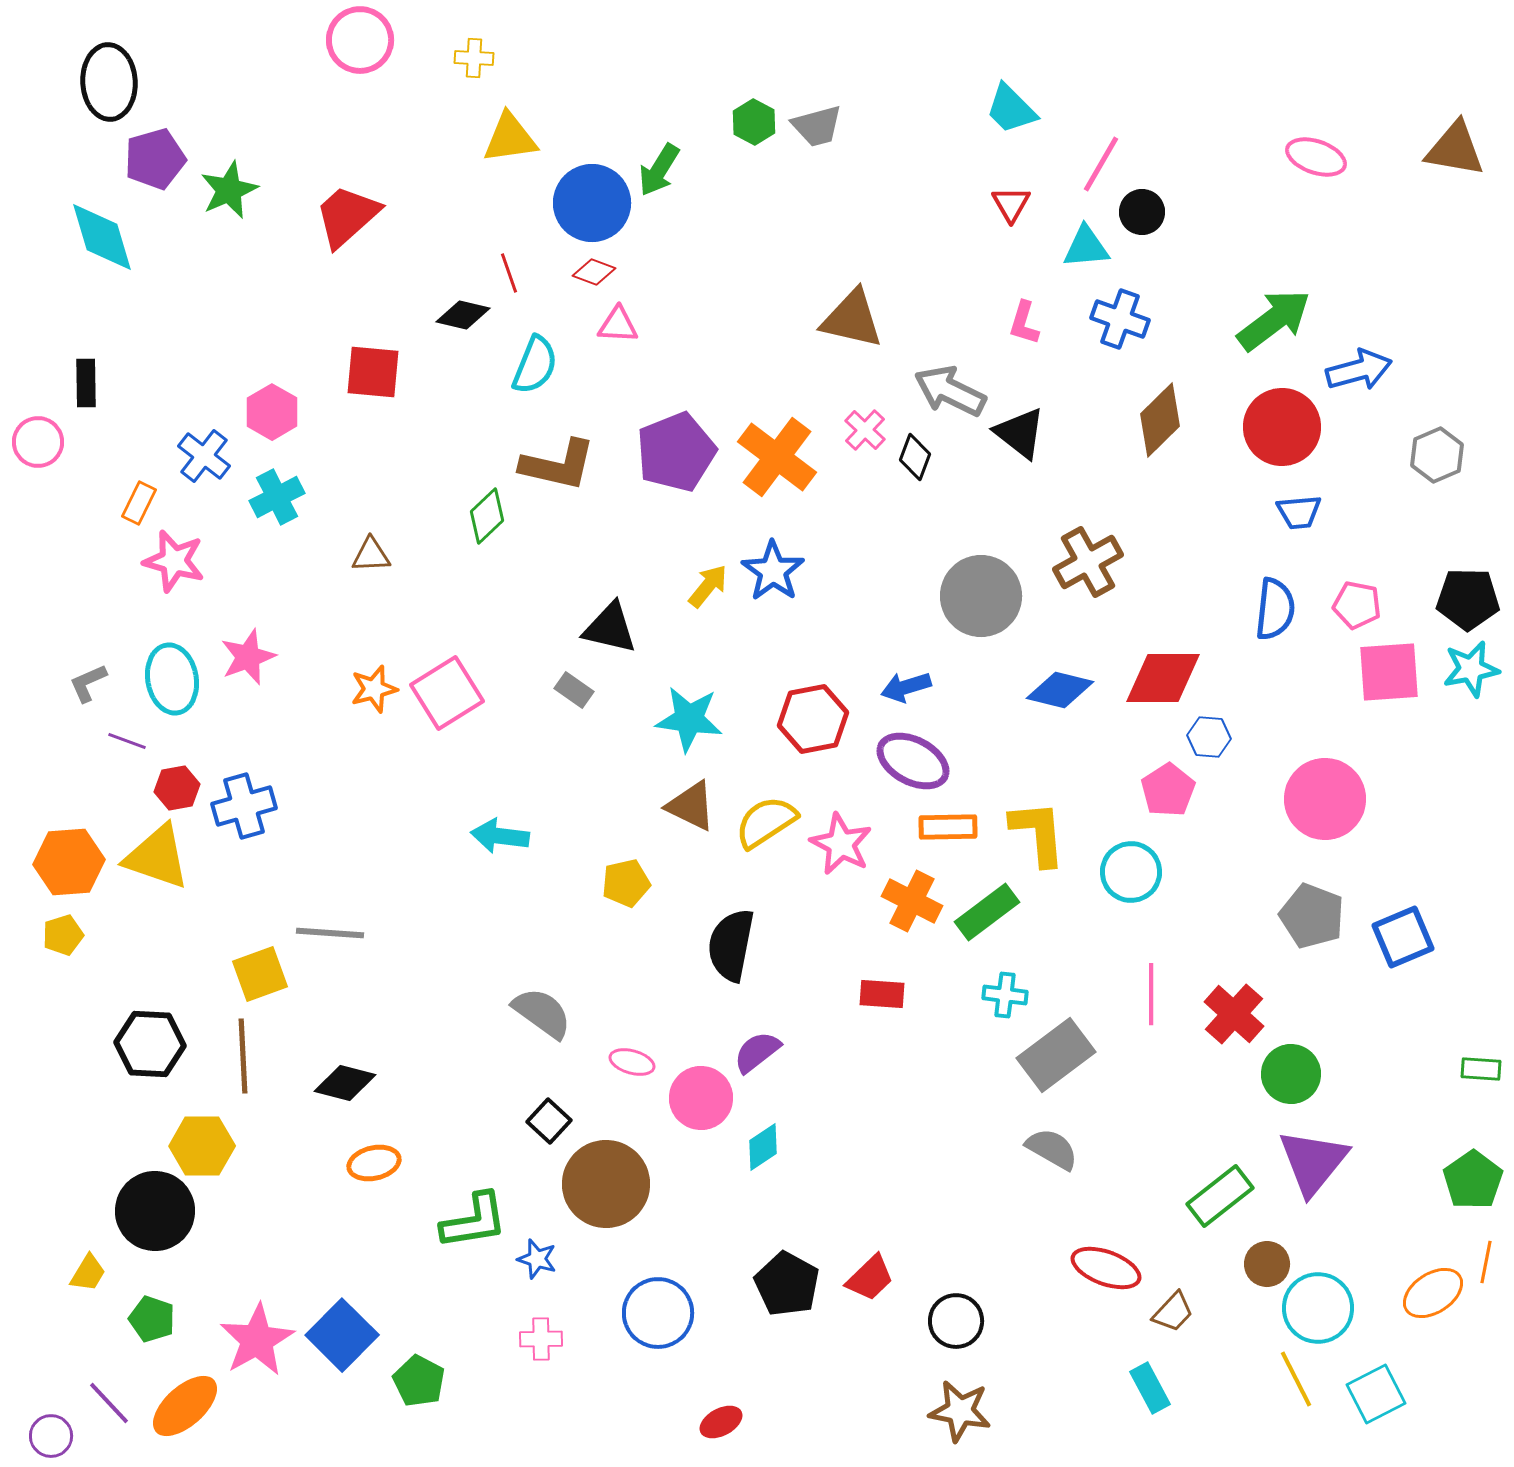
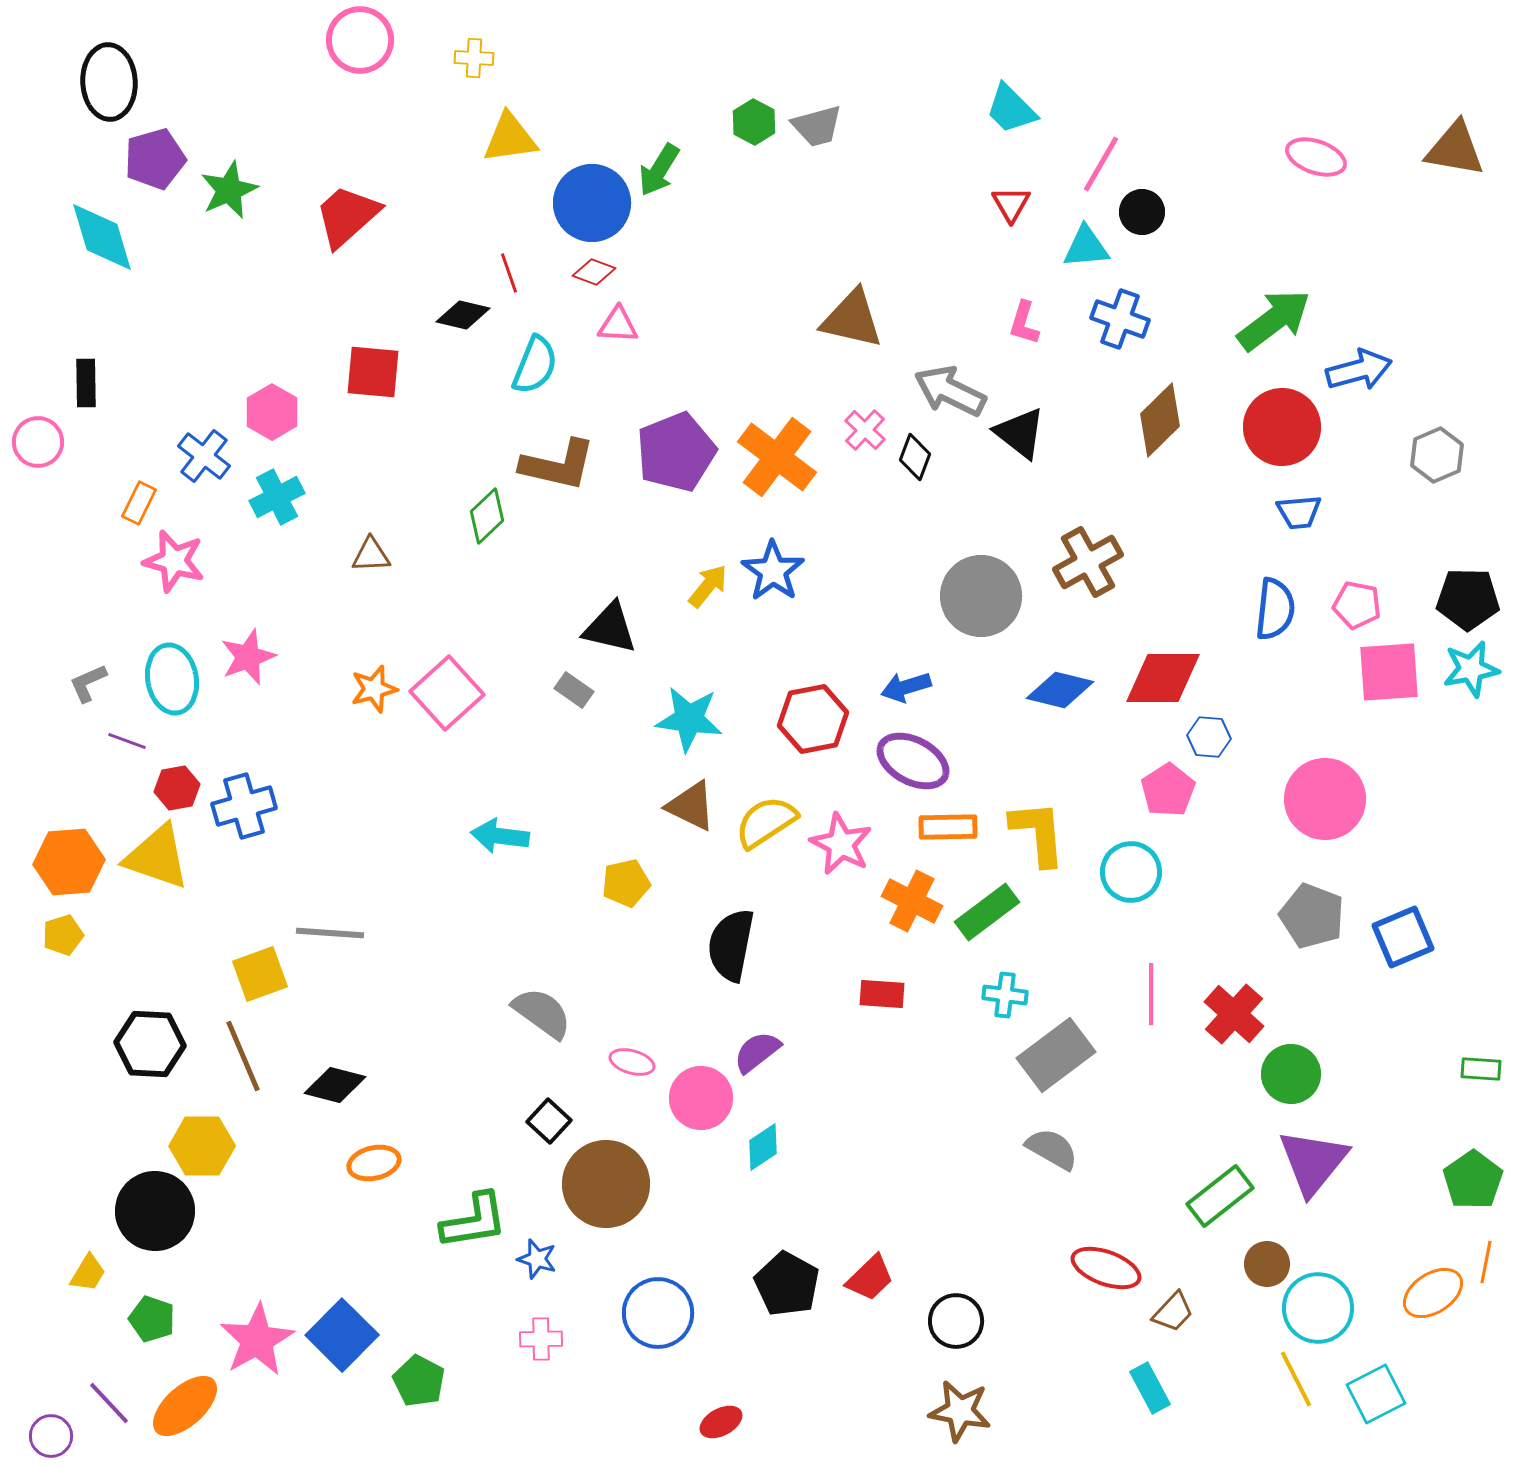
pink square at (447, 693): rotated 10 degrees counterclockwise
brown line at (243, 1056): rotated 20 degrees counterclockwise
black diamond at (345, 1083): moved 10 px left, 2 px down
